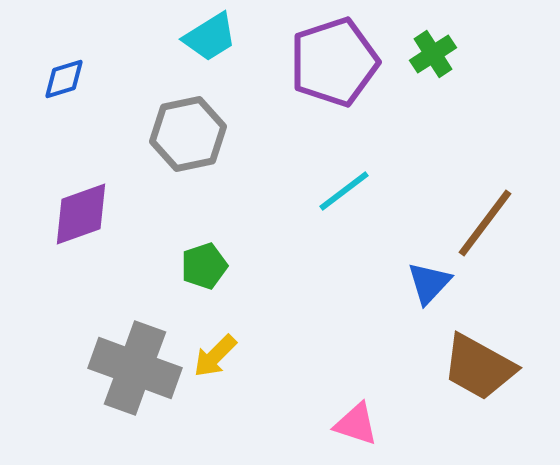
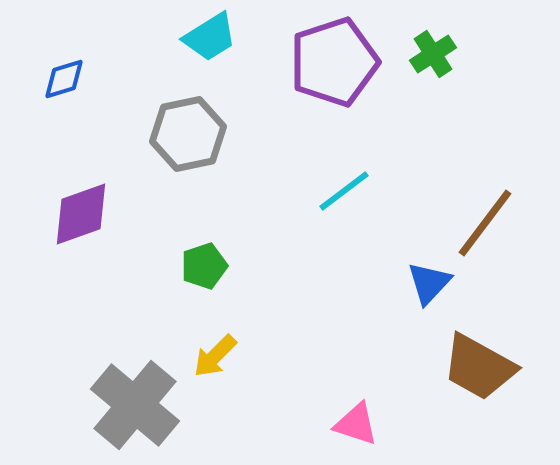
gray cross: moved 37 px down; rotated 20 degrees clockwise
